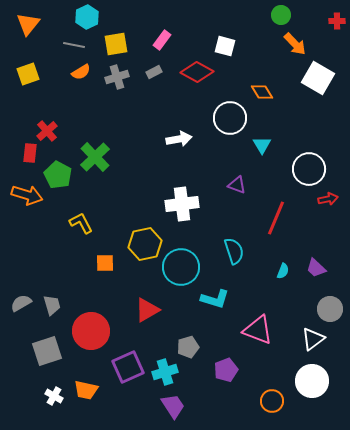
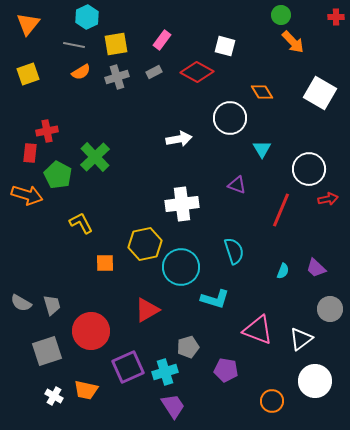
red cross at (337, 21): moved 1 px left, 4 px up
orange arrow at (295, 44): moved 2 px left, 2 px up
white square at (318, 78): moved 2 px right, 15 px down
red cross at (47, 131): rotated 30 degrees clockwise
cyan triangle at (262, 145): moved 4 px down
red line at (276, 218): moved 5 px right, 8 px up
gray semicircle at (21, 303): rotated 120 degrees counterclockwise
white triangle at (313, 339): moved 12 px left
purple pentagon at (226, 370): rotated 30 degrees clockwise
white circle at (312, 381): moved 3 px right
